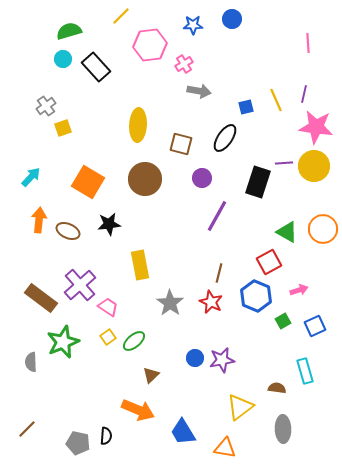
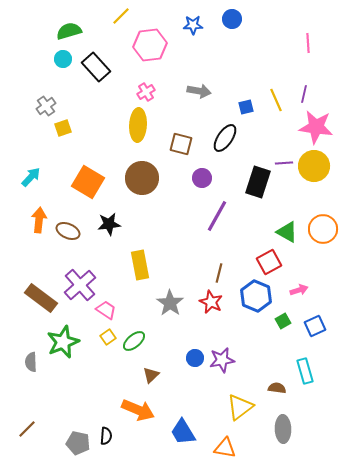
pink cross at (184, 64): moved 38 px left, 28 px down
brown circle at (145, 179): moved 3 px left, 1 px up
pink trapezoid at (108, 307): moved 2 px left, 3 px down
